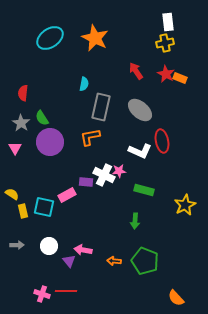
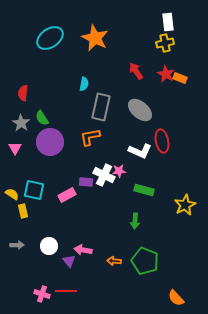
cyan square: moved 10 px left, 17 px up
